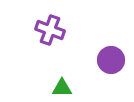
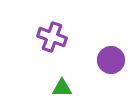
purple cross: moved 2 px right, 7 px down
